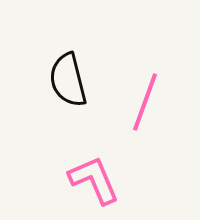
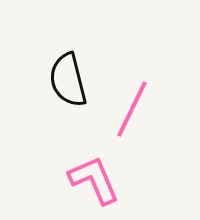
pink line: moved 13 px left, 7 px down; rotated 6 degrees clockwise
